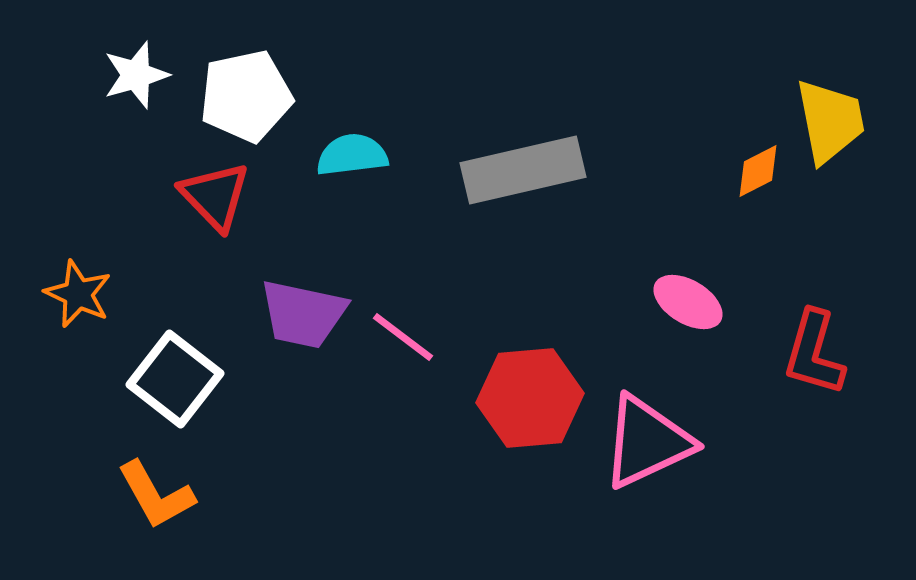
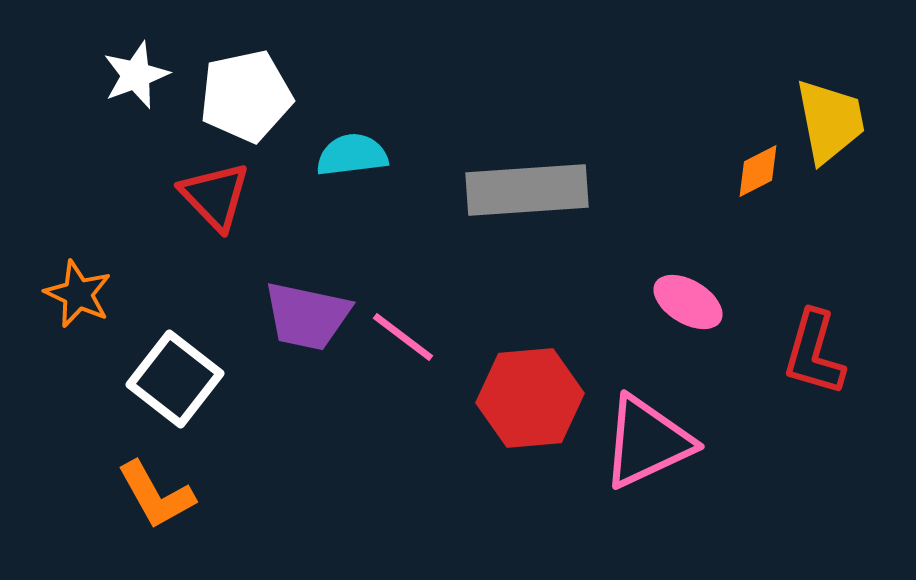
white star: rotated 4 degrees counterclockwise
gray rectangle: moved 4 px right, 20 px down; rotated 9 degrees clockwise
purple trapezoid: moved 4 px right, 2 px down
